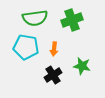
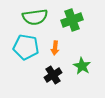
green semicircle: moved 1 px up
orange arrow: moved 1 px right, 1 px up
green star: rotated 18 degrees clockwise
